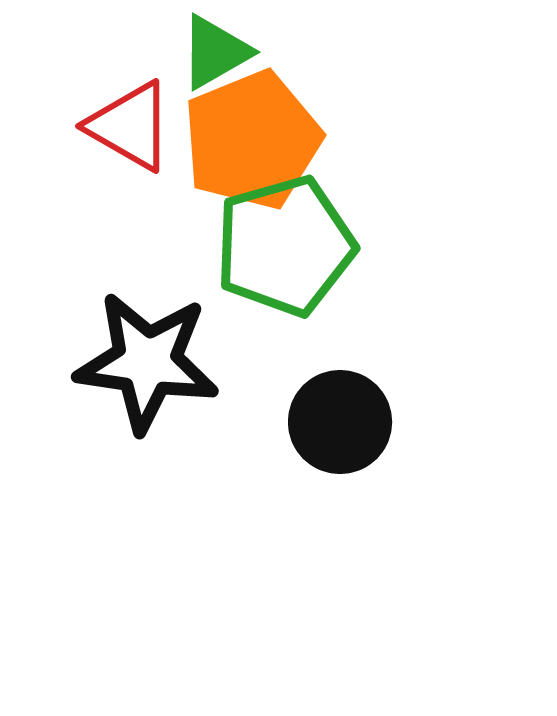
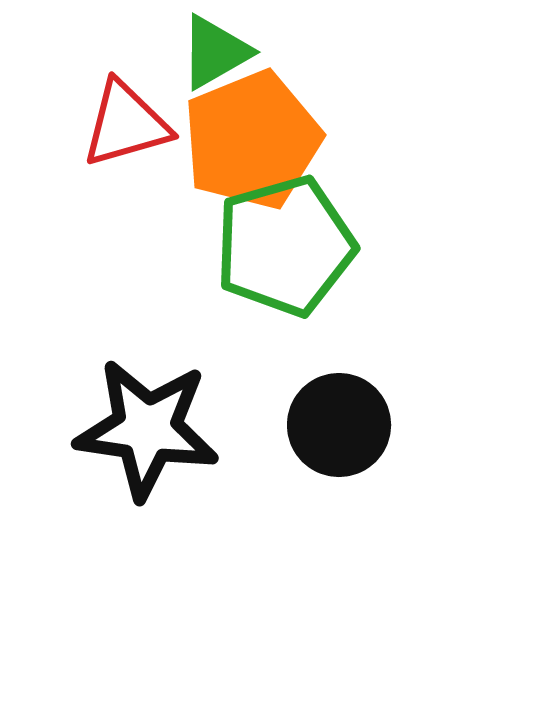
red triangle: moved 4 px left, 2 px up; rotated 46 degrees counterclockwise
black star: moved 67 px down
black circle: moved 1 px left, 3 px down
